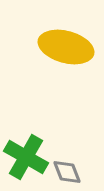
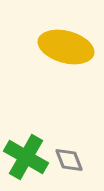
gray diamond: moved 2 px right, 12 px up
